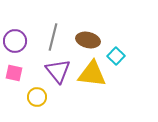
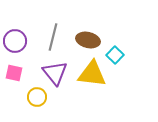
cyan square: moved 1 px left, 1 px up
purple triangle: moved 3 px left, 2 px down
